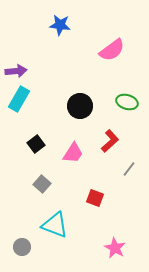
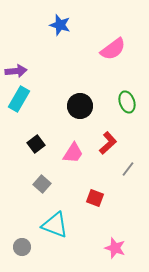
blue star: rotated 10 degrees clockwise
pink semicircle: moved 1 px right, 1 px up
green ellipse: rotated 55 degrees clockwise
red L-shape: moved 2 px left, 2 px down
gray line: moved 1 px left
pink star: rotated 10 degrees counterclockwise
